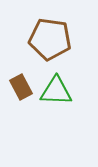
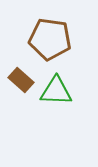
brown rectangle: moved 7 px up; rotated 20 degrees counterclockwise
